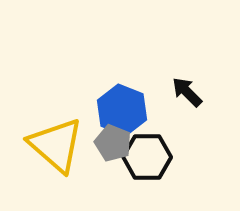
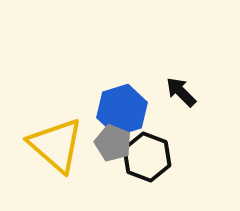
black arrow: moved 6 px left
blue hexagon: rotated 21 degrees clockwise
black hexagon: rotated 21 degrees clockwise
